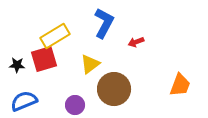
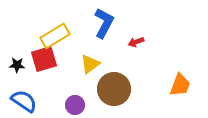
blue semicircle: rotated 56 degrees clockwise
